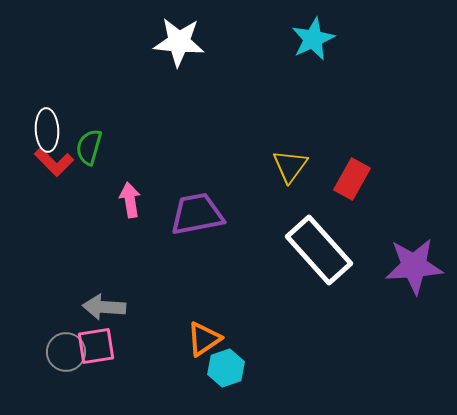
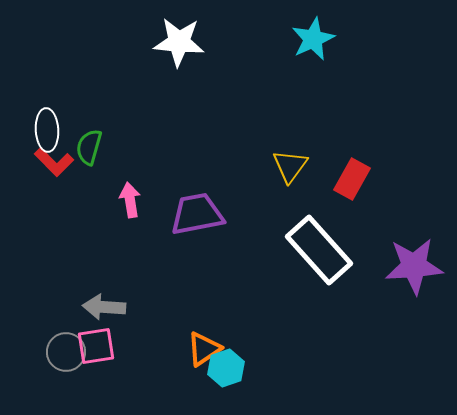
orange triangle: moved 10 px down
